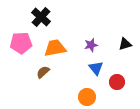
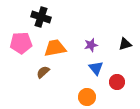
black cross: rotated 24 degrees counterclockwise
